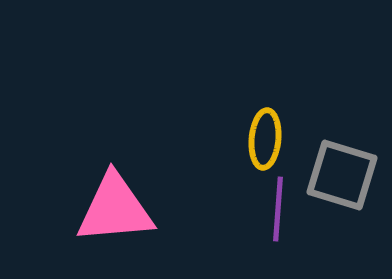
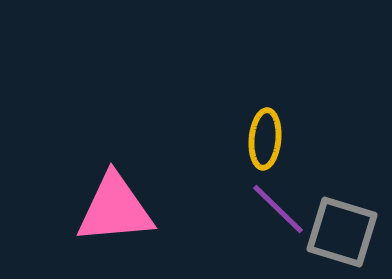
gray square: moved 57 px down
purple line: rotated 50 degrees counterclockwise
